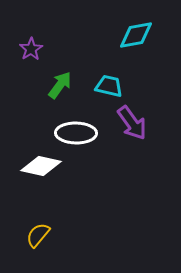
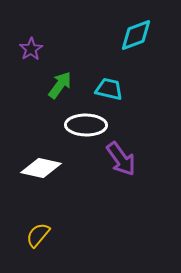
cyan diamond: rotated 9 degrees counterclockwise
cyan trapezoid: moved 3 px down
purple arrow: moved 11 px left, 36 px down
white ellipse: moved 10 px right, 8 px up
white diamond: moved 2 px down
